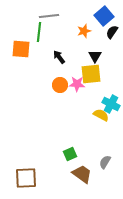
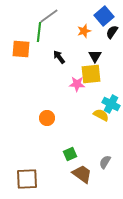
gray line: rotated 30 degrees counterclockwise
orange circle: moved 13 px left, 33 px down
brown square: moved 1 px right, 1 px down
